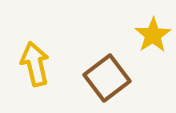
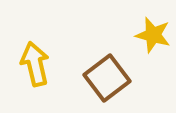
yellow star: rotated 24 degrees counterclockwise
